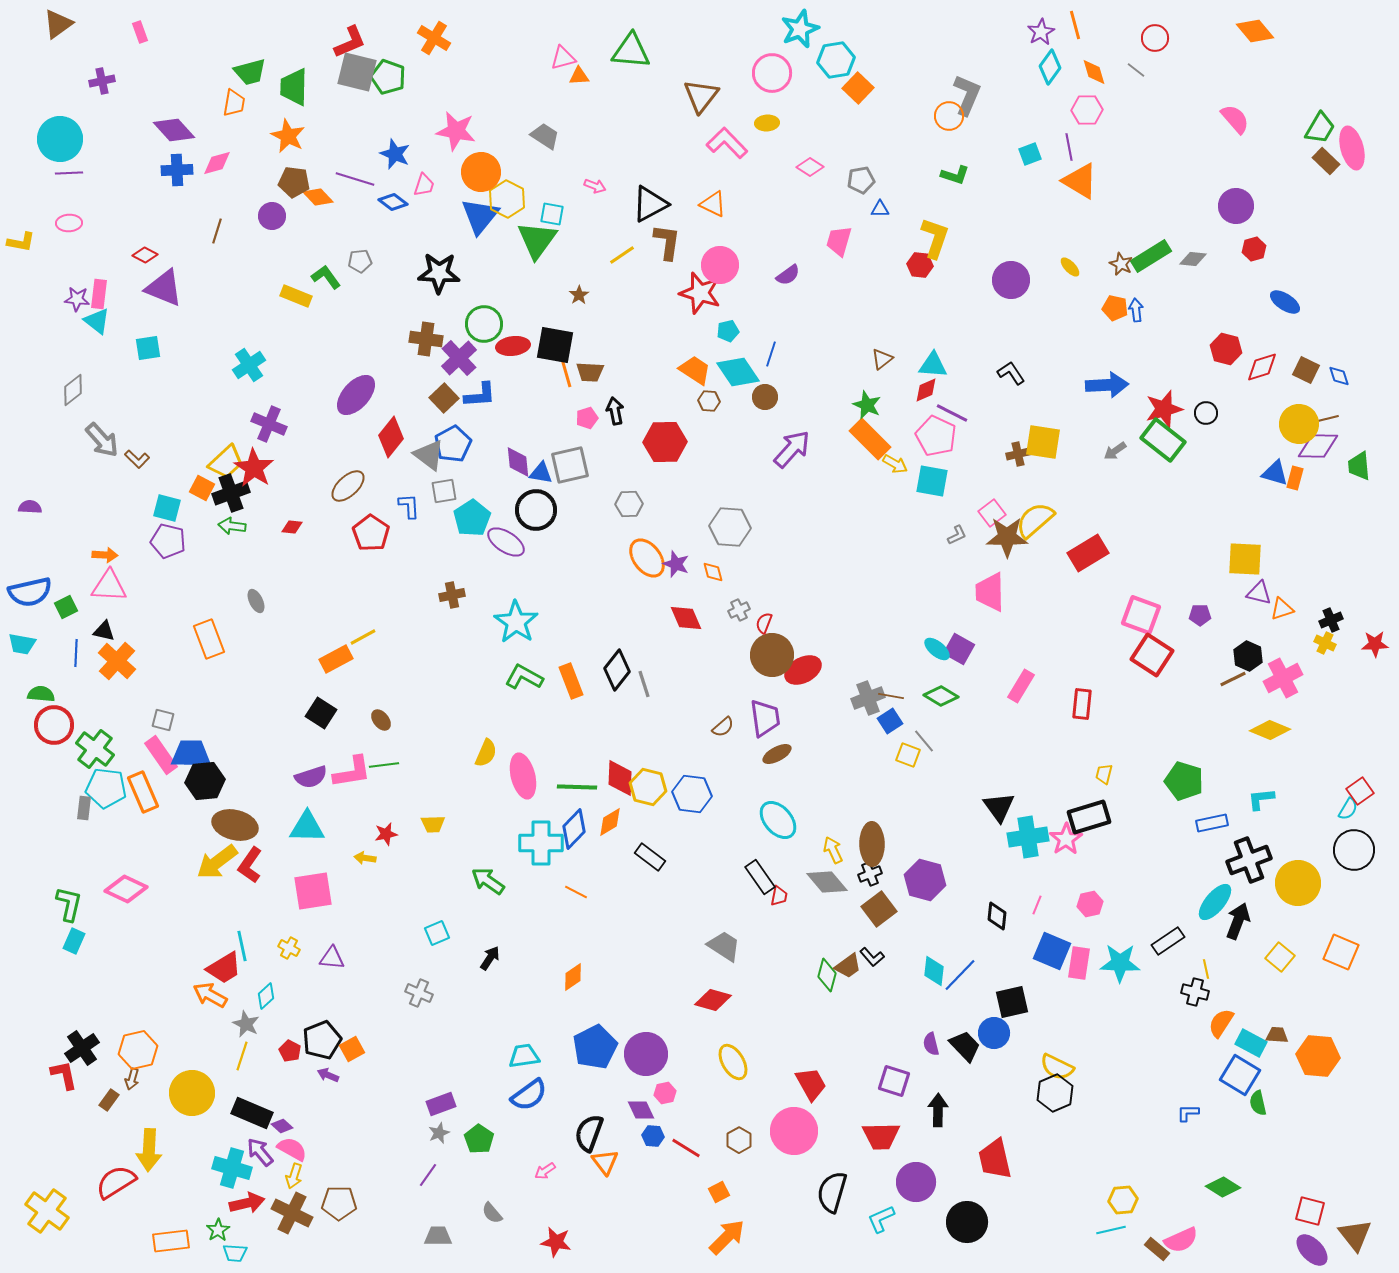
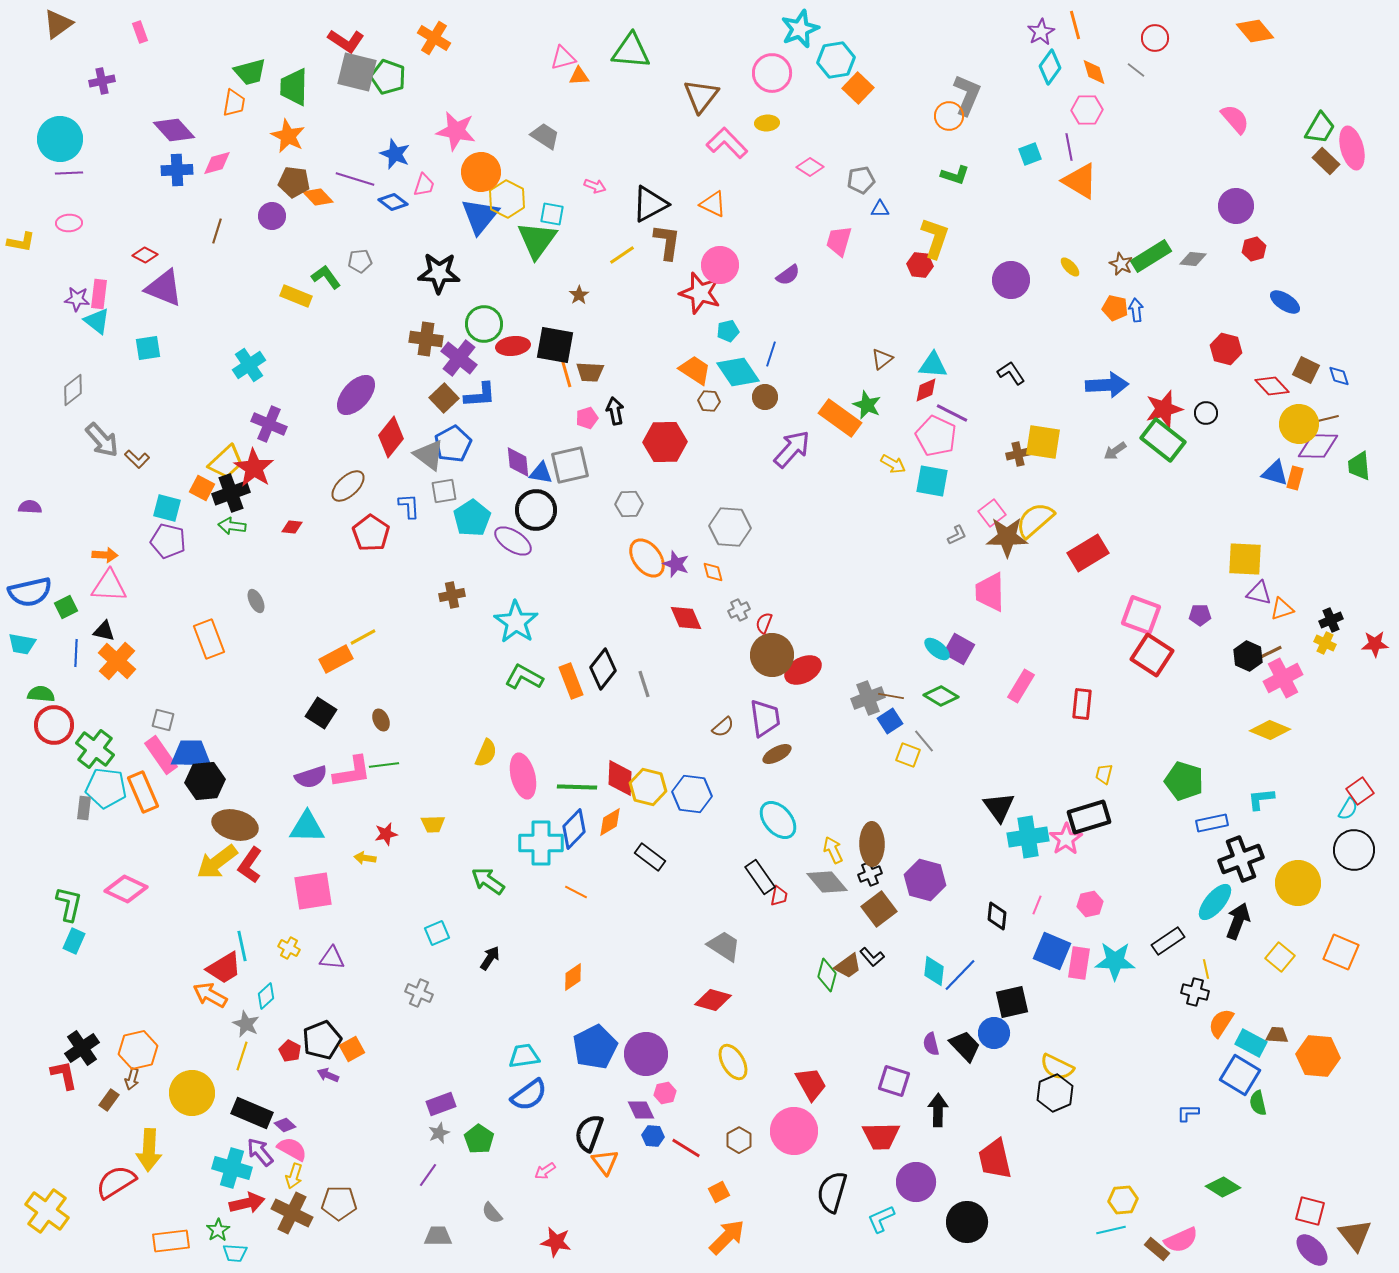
red L-shape at (350, 42): moved 4 px left, 1 px up; rotated 57 degrees clockwise
purple cross at (459, 358): rotated 9 degrees counterclockwise
red diamond at (1262, 367): moved 10 px right, 19 px down; rotated 64 degrees clockwise
orange rectangle at (870, 439): moved 30 px left, 21 px up; rotated 9 degrees counterclockwise
yellow arrow at (895, 464): moved 2 px left
purple ellipse at (506, 542): moved 7 px right, 1 px up
black diamond at (617, 670): moved 14 px left, 1 px up
brown line at (1233, 679): moved 36 px right, 26 px up
brown ellipse at (381, 720): rotated 15 degrees clockwise
black cross at (1249, 860): moved 8 px left, 1 px up
cyan star at (1120, 963): moved 5 px left, 2 px up
purple diamond at (282, 1126): moved 3 px right, 1 px up
